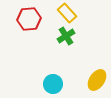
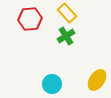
red hexagon: moved 1 px right
cyan circle: moved 1 px left
